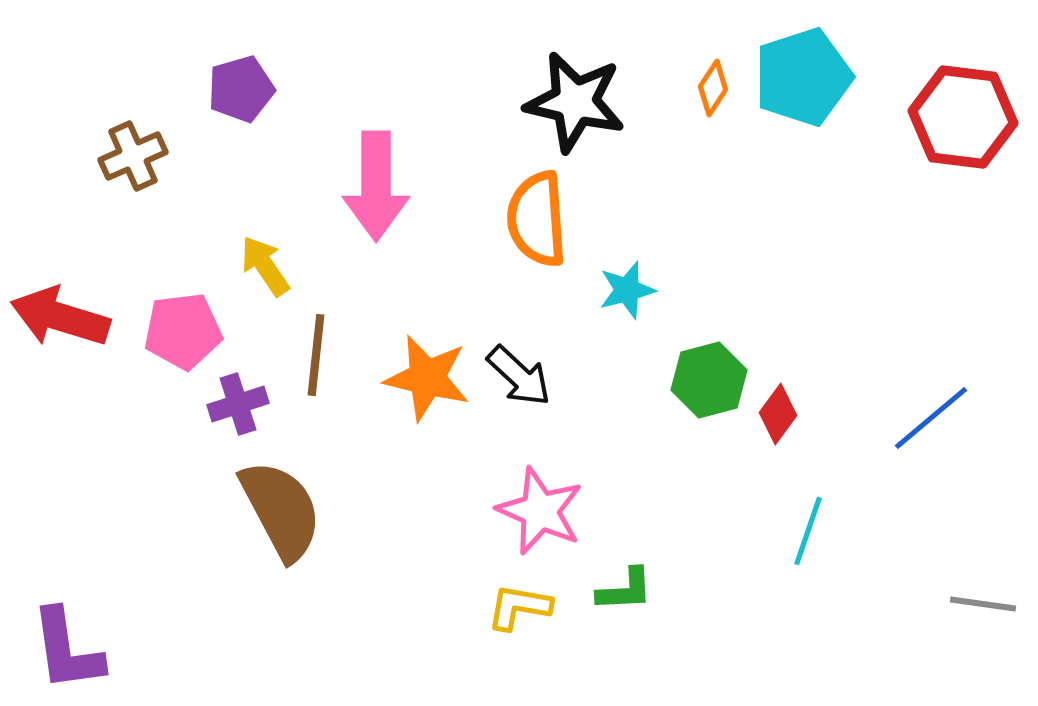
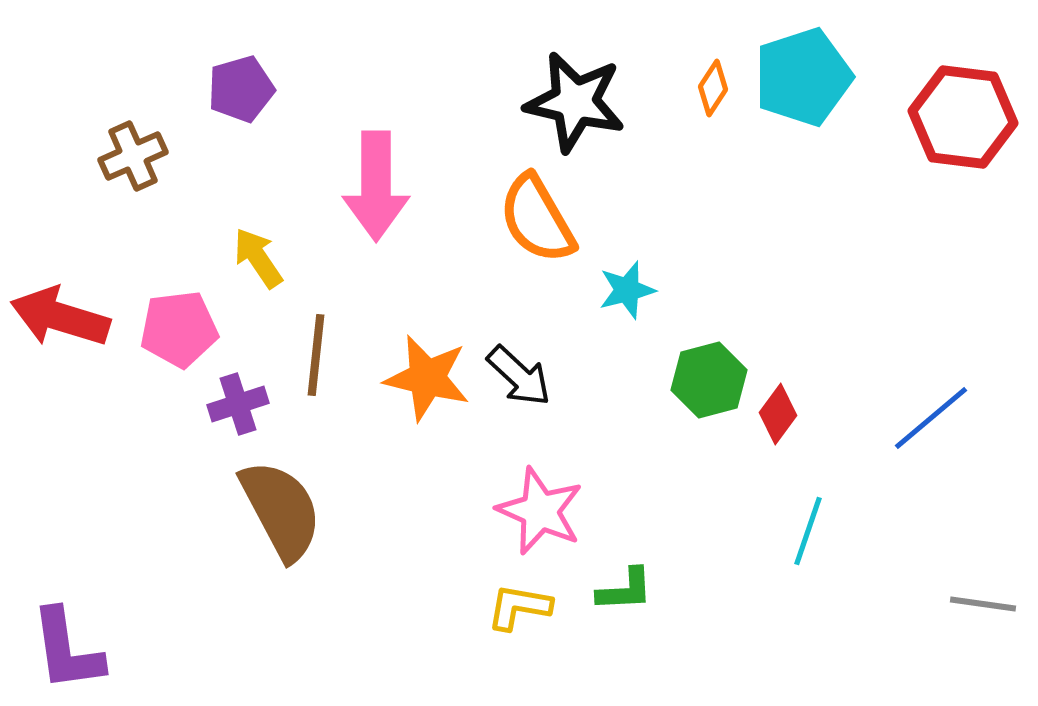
orange semicircle: rotated 26 degrees counterclockwise
yellow arrow: moved 7 px left, 8 px up
pink pentagon: moved 4 px left, 2 px up
